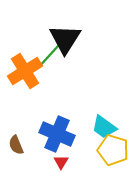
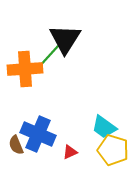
orange cross: moved 2 px up; rotated 28 degrees clockwise
blue cross: moved 19 px left
red triangle: moved 9 px right, 10 px up; rotated 35 degrees clockwise
